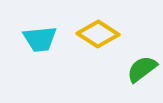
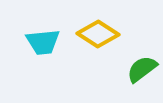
cyan trapezoid: moved 3 px right, 3 px down
